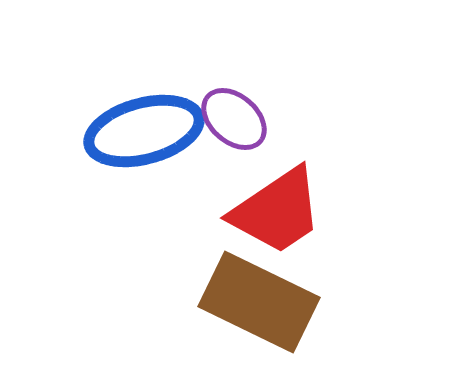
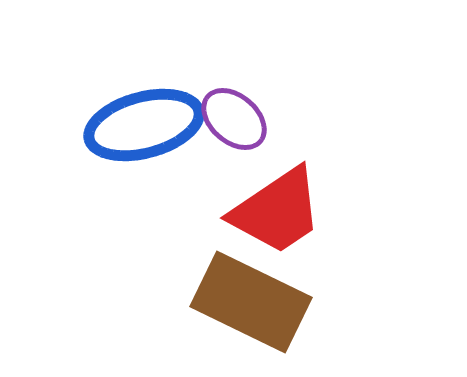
blue ellipse: moved 6 px up
brown rectangle: moved 8 px left
